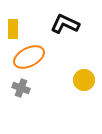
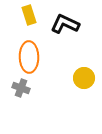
yellow rectangle: moved 16 px right, 14 px up; rotated 18 degrees counterclockwise
orange ellipse: rotated 64 degrees counterclockwise
yellow circle: moved 2 px up
